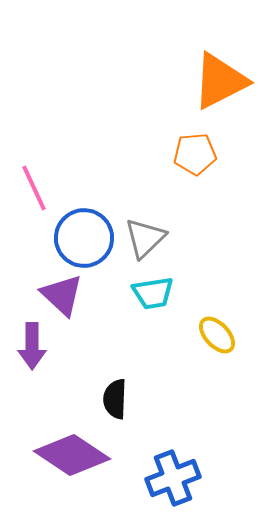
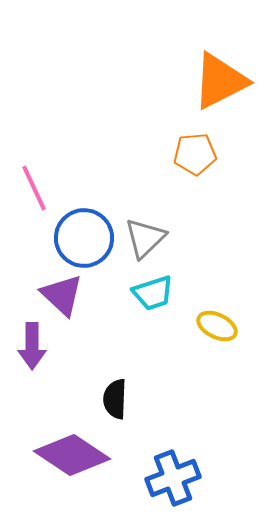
cyan trapezoid: rotated 9 degrees counterclockwise
yellow ellipse: moved 9 px up; rotated 21 degrees counterclockwise
